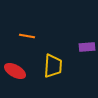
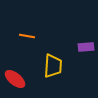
purple rectangle: moved 1 px left
red ellipse: moved 8 px down; rotated 10 degrees clockwise
